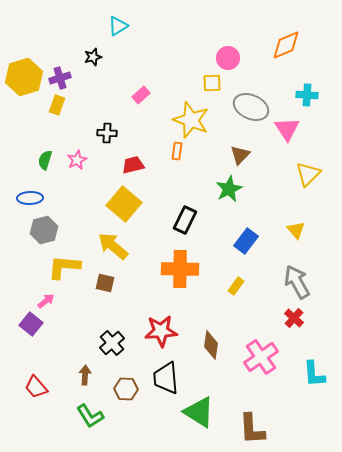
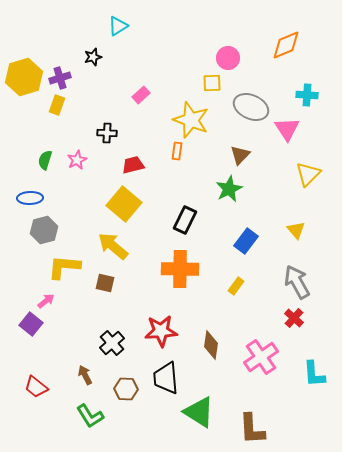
brown arrow at (85, 375): rotated 30 degrees counterclockwise
red trapezoid at (36, 387): rotated 10 degrees counterclockwise
